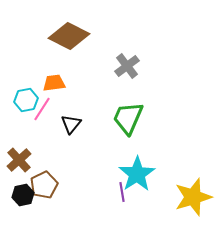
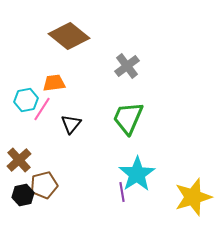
brown diamond: rotated 12 degrees clockwise
brown pentagon: rotated 12 degrees clockwise
